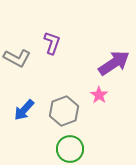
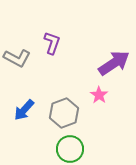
gray hexagon: moved 2 px down
